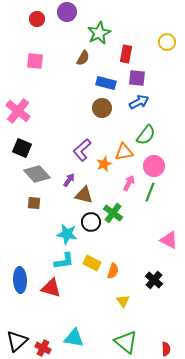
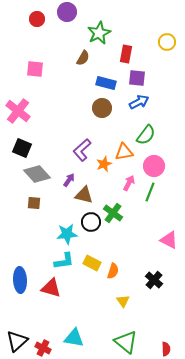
pink square: moved 8 px down
cyan star: rotated 15 degrees counterclockwise
